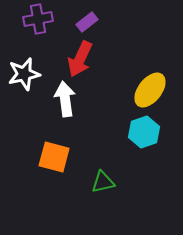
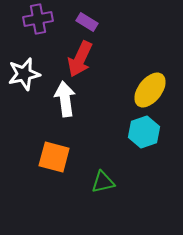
purple rectangle: rotated 70 degrees clockwise
